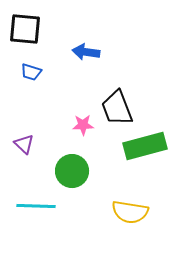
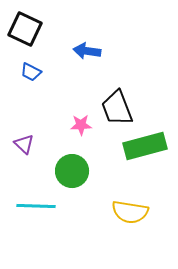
black square: rotated 20 degrees clockwise
blue arrow: moved 1 px right, 1 px up
blue trapezoid: rotated 10 degrees clockwise
pink star: moved 2 px left
